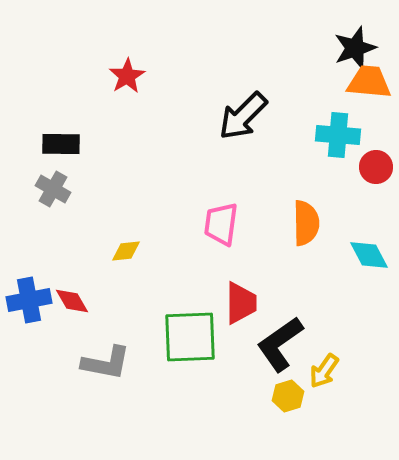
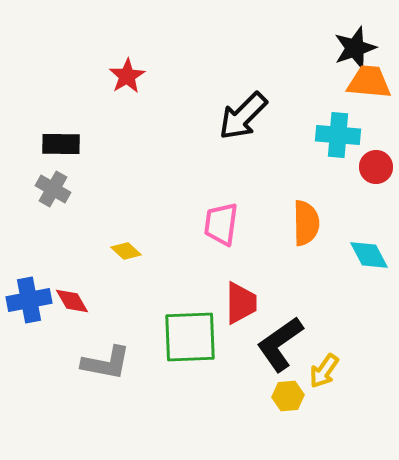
yellow diamond: rotated 48 degrees clockwise
yellow hexagon: rotated 12 degrees clockwise
